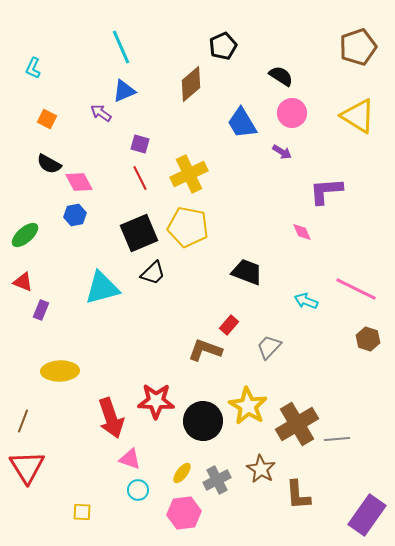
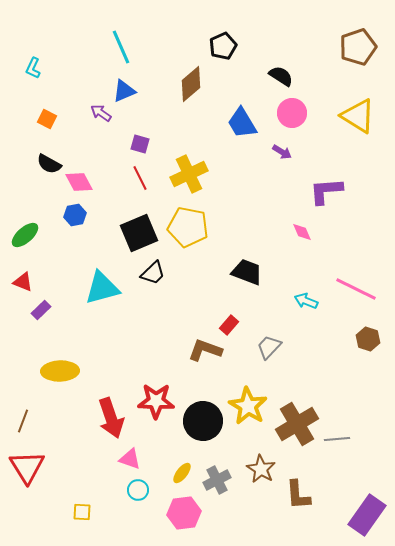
purple rectangle at (41, 310): rotated 24 degrees clockwise
